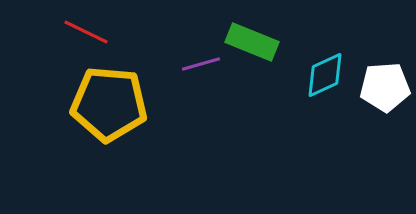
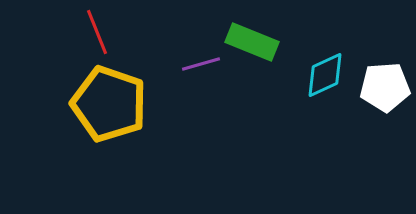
red line: moved 11 px right; rotated 42 degrees clockwise
yellow pentagon: rotated 14 degrees clockwise
